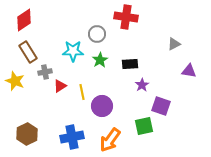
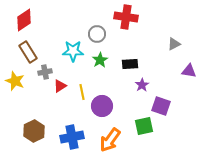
brown hexagon: moved 7 px right, 3 px up
